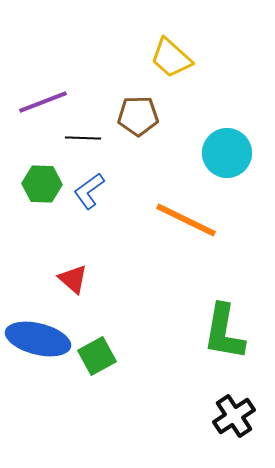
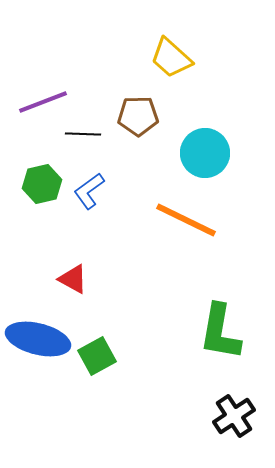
black line: moved 4 px up
cyan circle: moved 22 px left
green hexagon: rotated 15 degrees counterclockwise
red triangle: rotated 12 degrees counterclockwise
green L-shape: moved 4 px left
